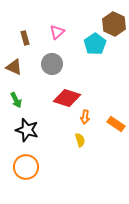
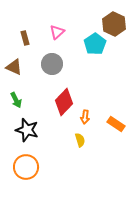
red diamond: moved 3 px left, 4 px down; rotated 64 degrees counterclockwise
